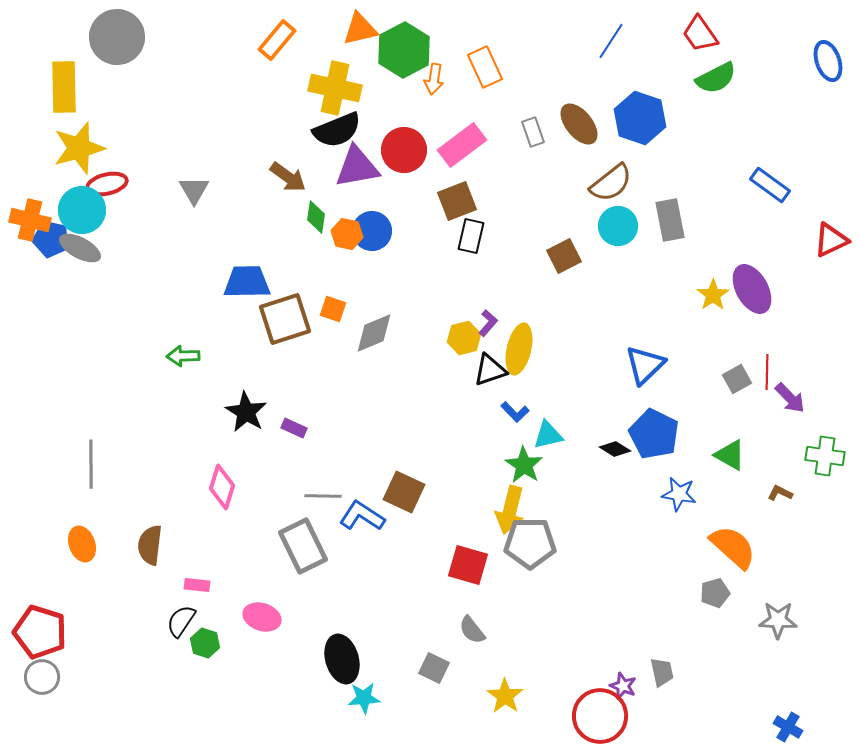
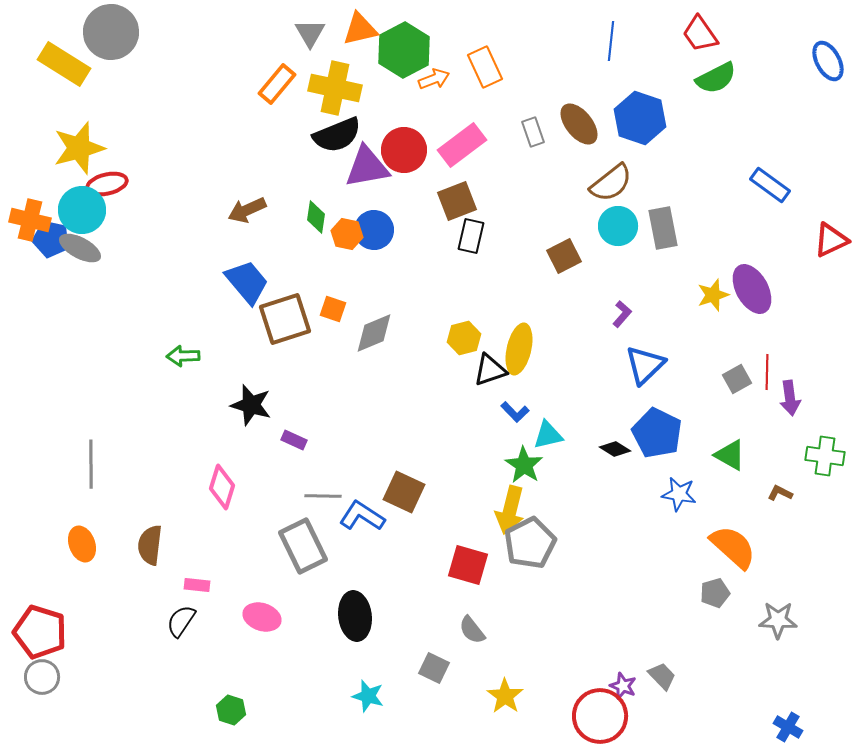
gray circle at (117, 37): moved 6 px left, 5 px up
orange rectangle at (277, 40): moved 44 px down
blue line at (611, 41): rotated 27 degrees counterclockwise
blue ellipse at (828, 61): rotated 9 degrees counterclockwise
orange arrow at (434, 79): rotated 120 degrees counterclockwise
yellow rectangle at (64, 87): moved 23 px up; rotated 57 degrees counterclockwise
black semicircle at (337, 130): moved 5 px down
purple triangle at (357, 167): moved 10 px right
brown arrow at (288, 177): moved 41 px left, 33 px down; rotated 120 degrees clockwise
gray triangle at (194, 190): moved 116 px right, 157 px up
gray rectangle at (670, 220): moved 7 px left, 8 px down
blue circle at (372, 231): moved 2 px right, 1 px up
blue trapezoid at (247, 282): rotated 51 degrees clockwise
yellow star at (713, 295): rotated 16 degrees clockwise
purple L-shape at (488, 323): moved 134 px right, 9 px up
purple arrow at (790, 398): rotated 36 degrees clockwise
black star at (246, 412): moved 5 px right, 7 px up; rotated 15 degrees counterclockwise
purple rectangle at (294, 428): moved 12 px down
blue pentagon at (654, 434): moved 3 px right, 1 px up
gray pentagon at (530, 543): rotated 27 degrees counterclockwise
green hexagon at (205, 643): moved 26 px right, 67 px down
black ellipse at (342, 659): moved 13 px right, 43 px up; rotated 9 degrees clockwise
gray trapezoid at (662, 672): moved 4 px down; rotated 32 degrees counterclockwise
cyan star at (364, 698): moved 4 px right, 2 px up; rotated 20 degrees clockwise
